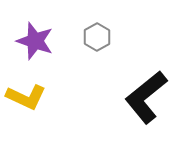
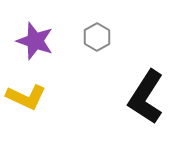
black L-shape: rotated 18 degrees counterclockwise
